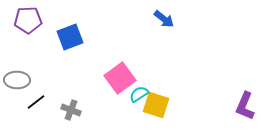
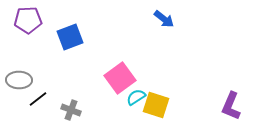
gray ellipse: moved 2 px right
cyan semicircle: moved 3 px left, 3 px down
black line: moved 2 px right, 3 px up
purple L-shape: moved 14 px left
